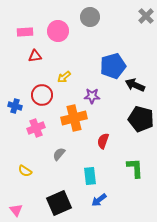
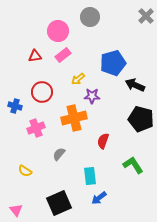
pink rectangle: moved 38 px right, 23 px down; rotated 35 degrees counterclockwise
blue pentagon: moved 3 px up
yellow arrow: moved 14 px right, 2 px down
red circle: moved 3 px up
green L-shape: moved 2 px left, 3 px up; rotated 30 degrees counterclockwise
blue arrow: moved 2 px up
